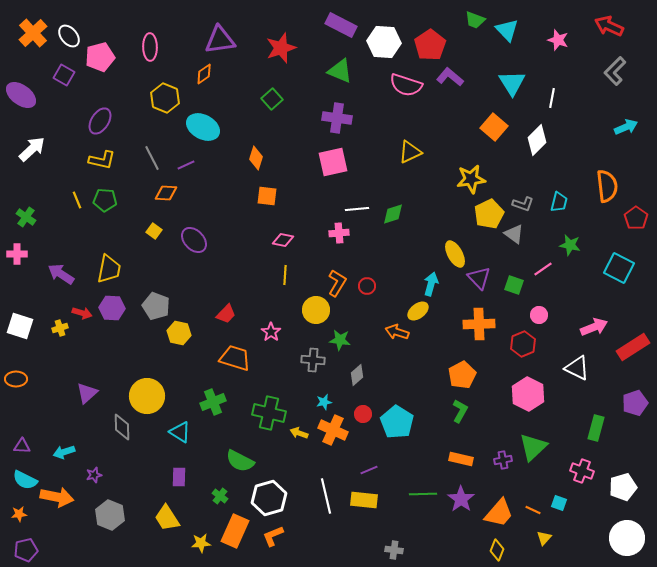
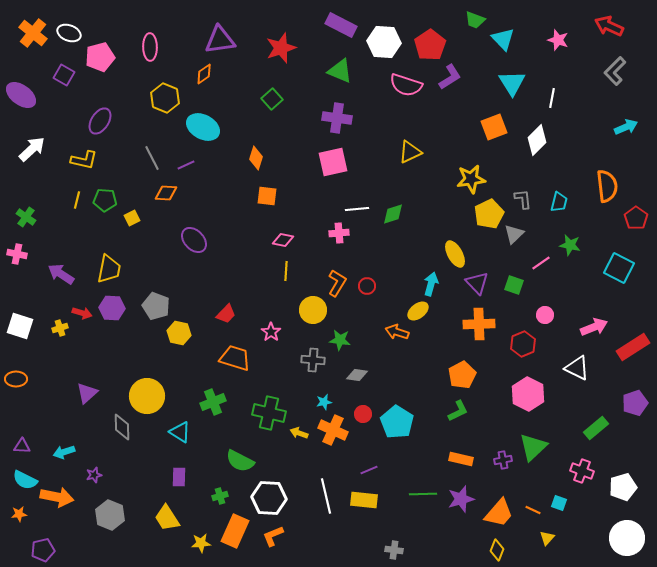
cyan triangle at (507, 30): moved 4 px left, 9 px down
orange cross at (33, 33): rotated 8 degrees counterclockwise
white ellipse at (69, 36): moved 3 px up; rotated 30 degrees counterclockwise
purple L-shape at (450, 77): rotated 108 degrees clockwise
orange square at (494, 127): rotated 28 degrees clockwise
yellow L-shape at (102, 160): moved 18 px left
yellow line at (77, 200): rotated 36 degrees clockwise
gray L-shape at (523, 204): moved 5 px up; rotated 115 degrees counterclockwise
yellow square at (154, 231): moved 22 px left, 13 px up; rotated 28 degrees clockwise
gray triangle at (514, 234): rotated 40 degrees clockwise
pink cross at (17, 254): rotated 12 degrees clockwise
pink line at (543, 269): moved 2 px left, 6 px up
yellow line at (285, 275): moved 1 px right, 4 px up
purple triangle at (479, 278): moved 2 px left, 5 px down
yellow circle at (316, 310): moved 3 px left
pink circle at (539, 315): moved 6 px right
gray diamond at (357, 375): rotated 50 degrees clockwise
green L-shape at (460, 411): moved 2 px left; rotated 35 degrees clockwise
green rectangle at (596, 428): rotated 35 degrees clockwise
green cross at (220, 496): rotated 35 degrees clockwise
white hexagon at (269, 498): rotated 20 degrees clockwise
purple star at (461, 499): rotated 20 degrees clockwise
yellow triangle at (544, 538): moved 3 px right
purple pentagon at (26, 550): moved 17 px right
